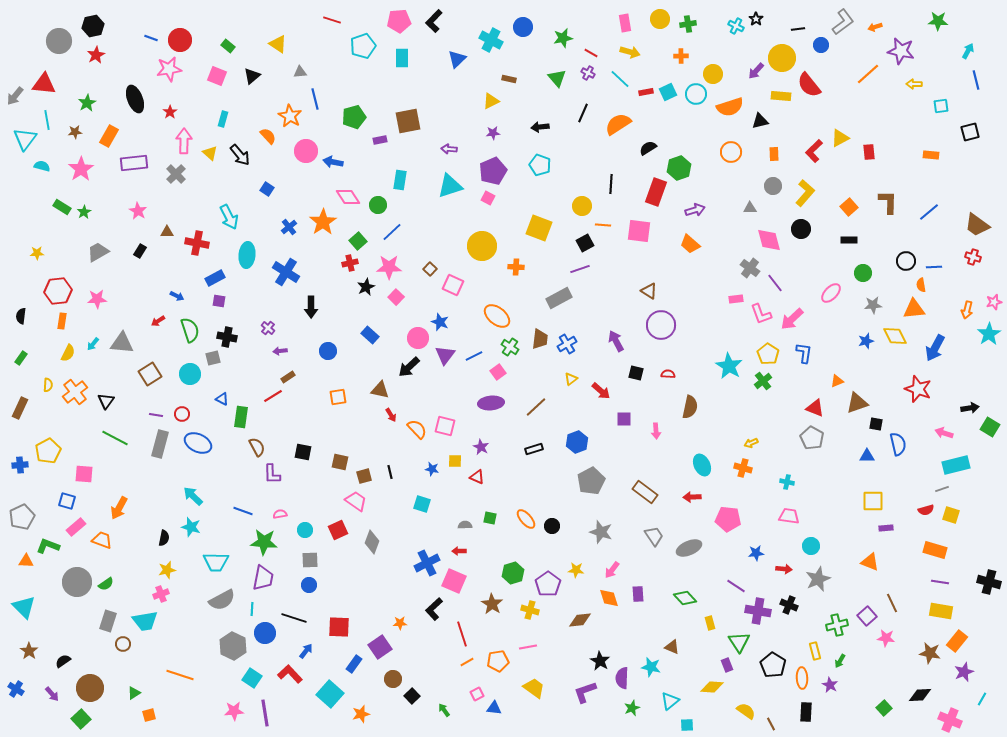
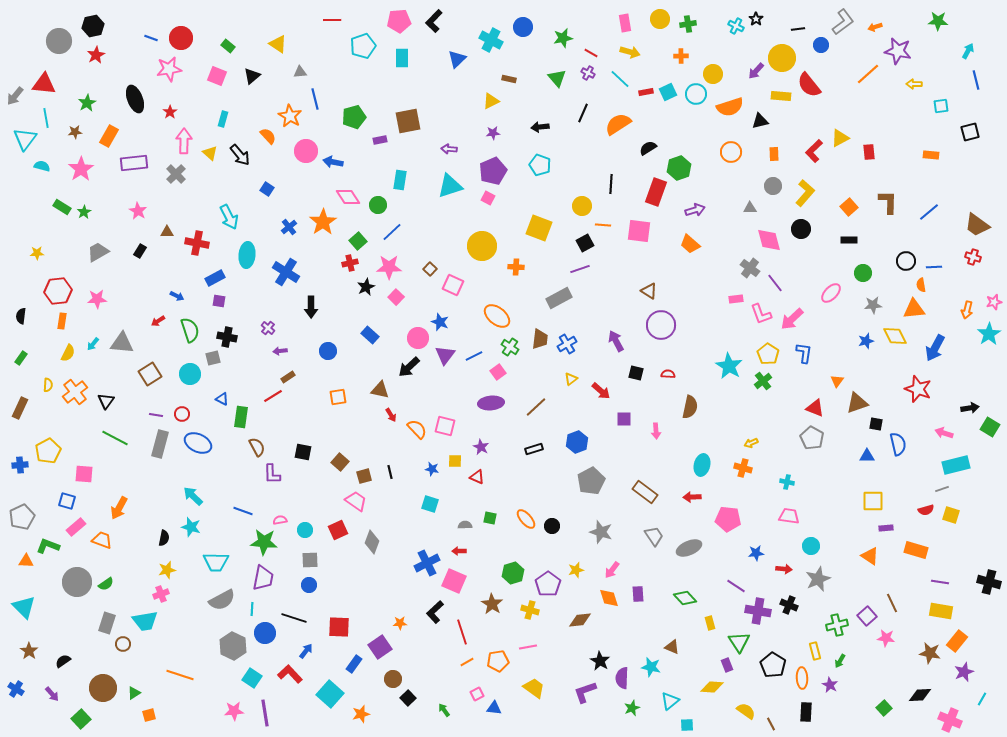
red line at (332, 20): rotated 18 degrees counterclockwise
red circle at (180, 40): moved 1 px right, 2 px up
purple star at (901, 51): moved 3 px left
cyan line at (47, 120): moved 1 px left, 2 px up
orange triangle at (837, 381): rotated 32 degrees counterclockwise
brown square at (340, 462): rotated 30 degrees clockwise
cyan ellipse at (702, 465): rotated 40 degrees clockwise
cyan square at (422, 504): moved 8 px right
pink semicircle at (280, 514): moved 6 px down
orange rectangle at (935, 550): moved 19 px left
orange triangle at (870, 562): moved 6 px up; rotated 12 degrees clockwise
yellow star at (576, 570): rotated 21 degrees counterclockwise
black L-shape at (434, 609): moved 1 px right, 3 px down
gray rectangle at (108, 621): moved 1 px left, 2 px down
red line at (462, 634): moved 2 px up
brown circle at (90, 688): moved 13 px right
black square at (412, 696): moved 4 px left, 2 px down
